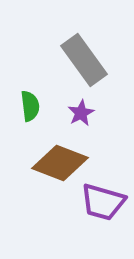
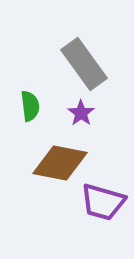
gray rectangle: moved 4 px down
purple star: rotated 8 degrees counterclockwise
brown diamond: rotated 10 degrees counterclockwise
